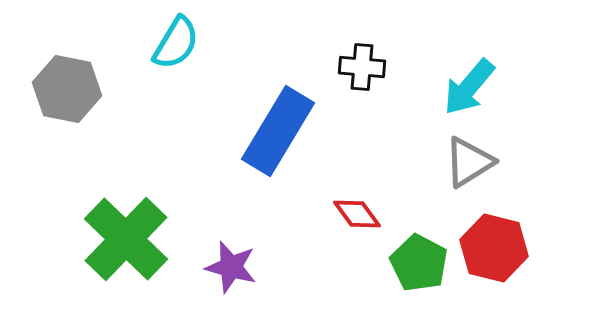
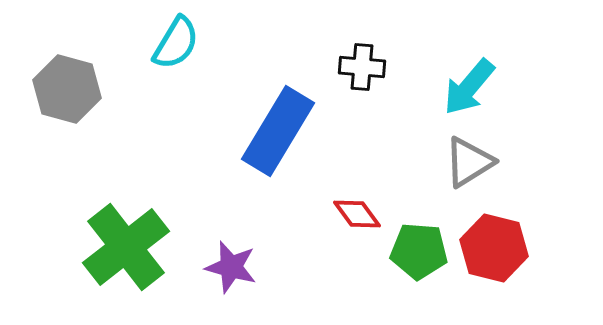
gray hexagon: rotated 4 degrees clockwise
green cross: moved 8 px down; rotated 8 degrees clockwise
green pentagon: moved 12 px up; rotated 24 degrees counterclockwise
